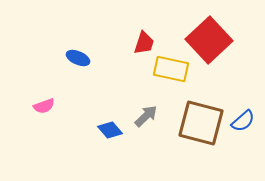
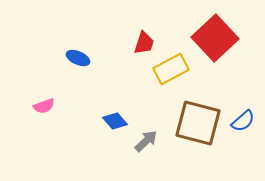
red square: moved 6 px right, 2 px up
yellow rectangle: rotated 40 degrees counterclockwise
gray arrow: moved 25 px down
brown square: moved 3 px left
blue diamond: moved 5 px right, 9 px up
